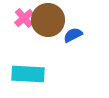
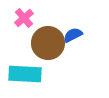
brown circle: moved 23 px down
cyan rectangle: moved 3 px left
